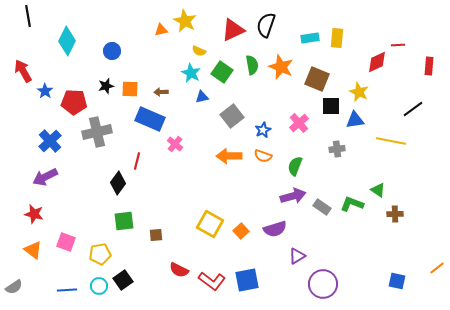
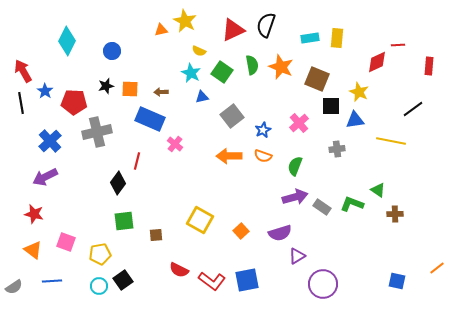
black line at (28, 16): moved 7 px left, 87 px down
purple arrow at (293, 196): moved 2 px right, 1 px down
yellow square at (210, 224): moved 10 px left, 4 px up
purple semicircle at (275, 229): moved 5 px right, 4 px down
blue line at (67, 290): moved 15 px left, 9 px up
